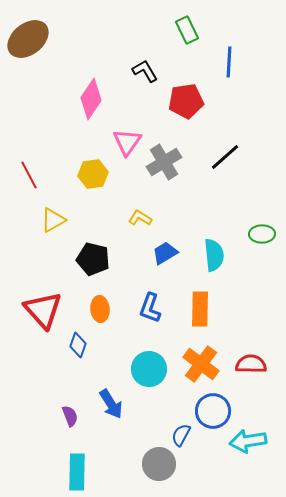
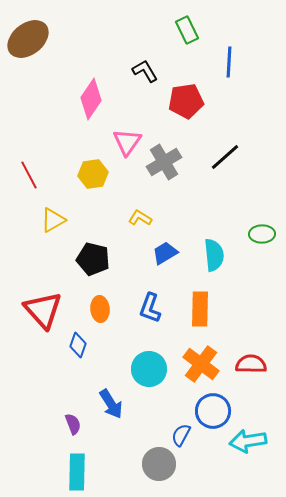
purple semicircle: moved 3 px right, 8 px down
